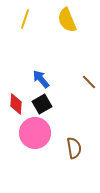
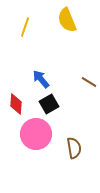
yellow line: moved 8 px down
brown line: rotated 14 degrees counterclockwise
black square: moved 7 px right
pink circle: moved 1 px right, 1 px down
